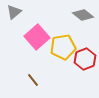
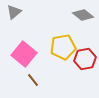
pink square: moved 13 px left, 17 px down; rotated 10 degrees counterclockwise
red hexagon: rotated 10 degrees clockwise
